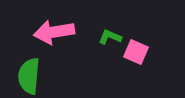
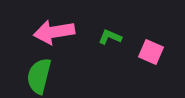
pink square: moved 15 px right
green semicircle: moved 10 px right; rotated 9 degrees clockwise
